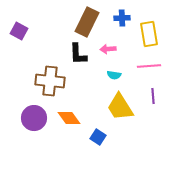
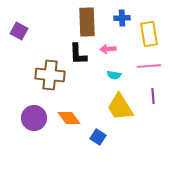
brown rectangle: rotated 28 degrees counterclockwise
brown cross: moved 6 px up
